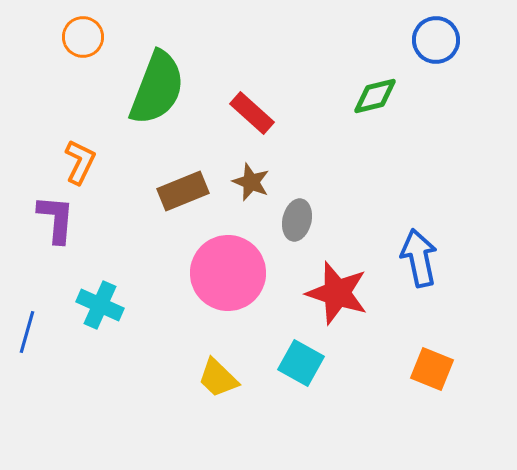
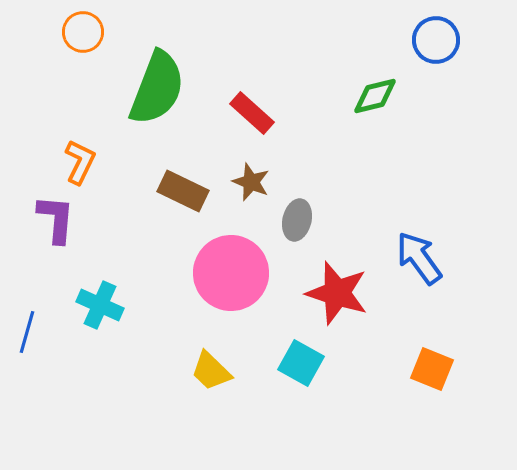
orange circle: moved 5 px up
brown rectangle: rotated 48 degrees clockwise
blue arrow: rotated 24 degrees counterclockwise
pink circle: moved 3 px right
yellow trapezoid: moved 7 px left, 7 px up
